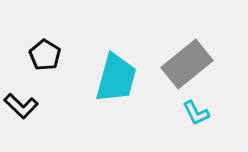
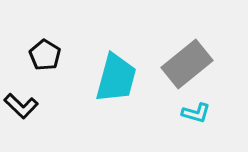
cyan L-shape: rotated 48 degrees counterclockwise
